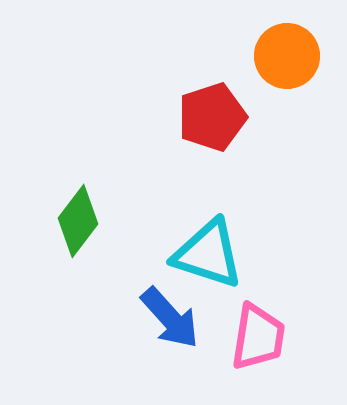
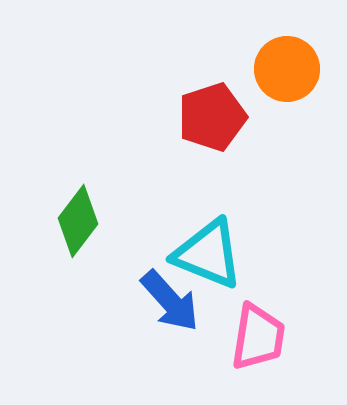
orange circle: moved 13 px down
cyan triangle: rotated 4 degrees clockwise
blue arrow: moved 17 px up
